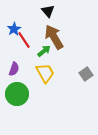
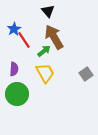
purple semicircle: rotated 16 degrees counterclockwise
